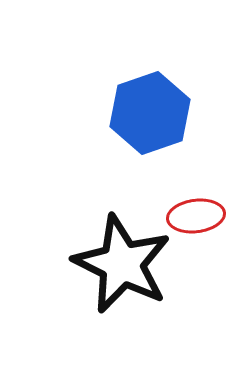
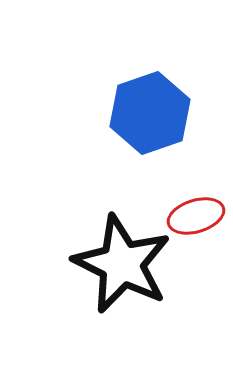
red ellipse: rotated 10 degrees counterclockwise
